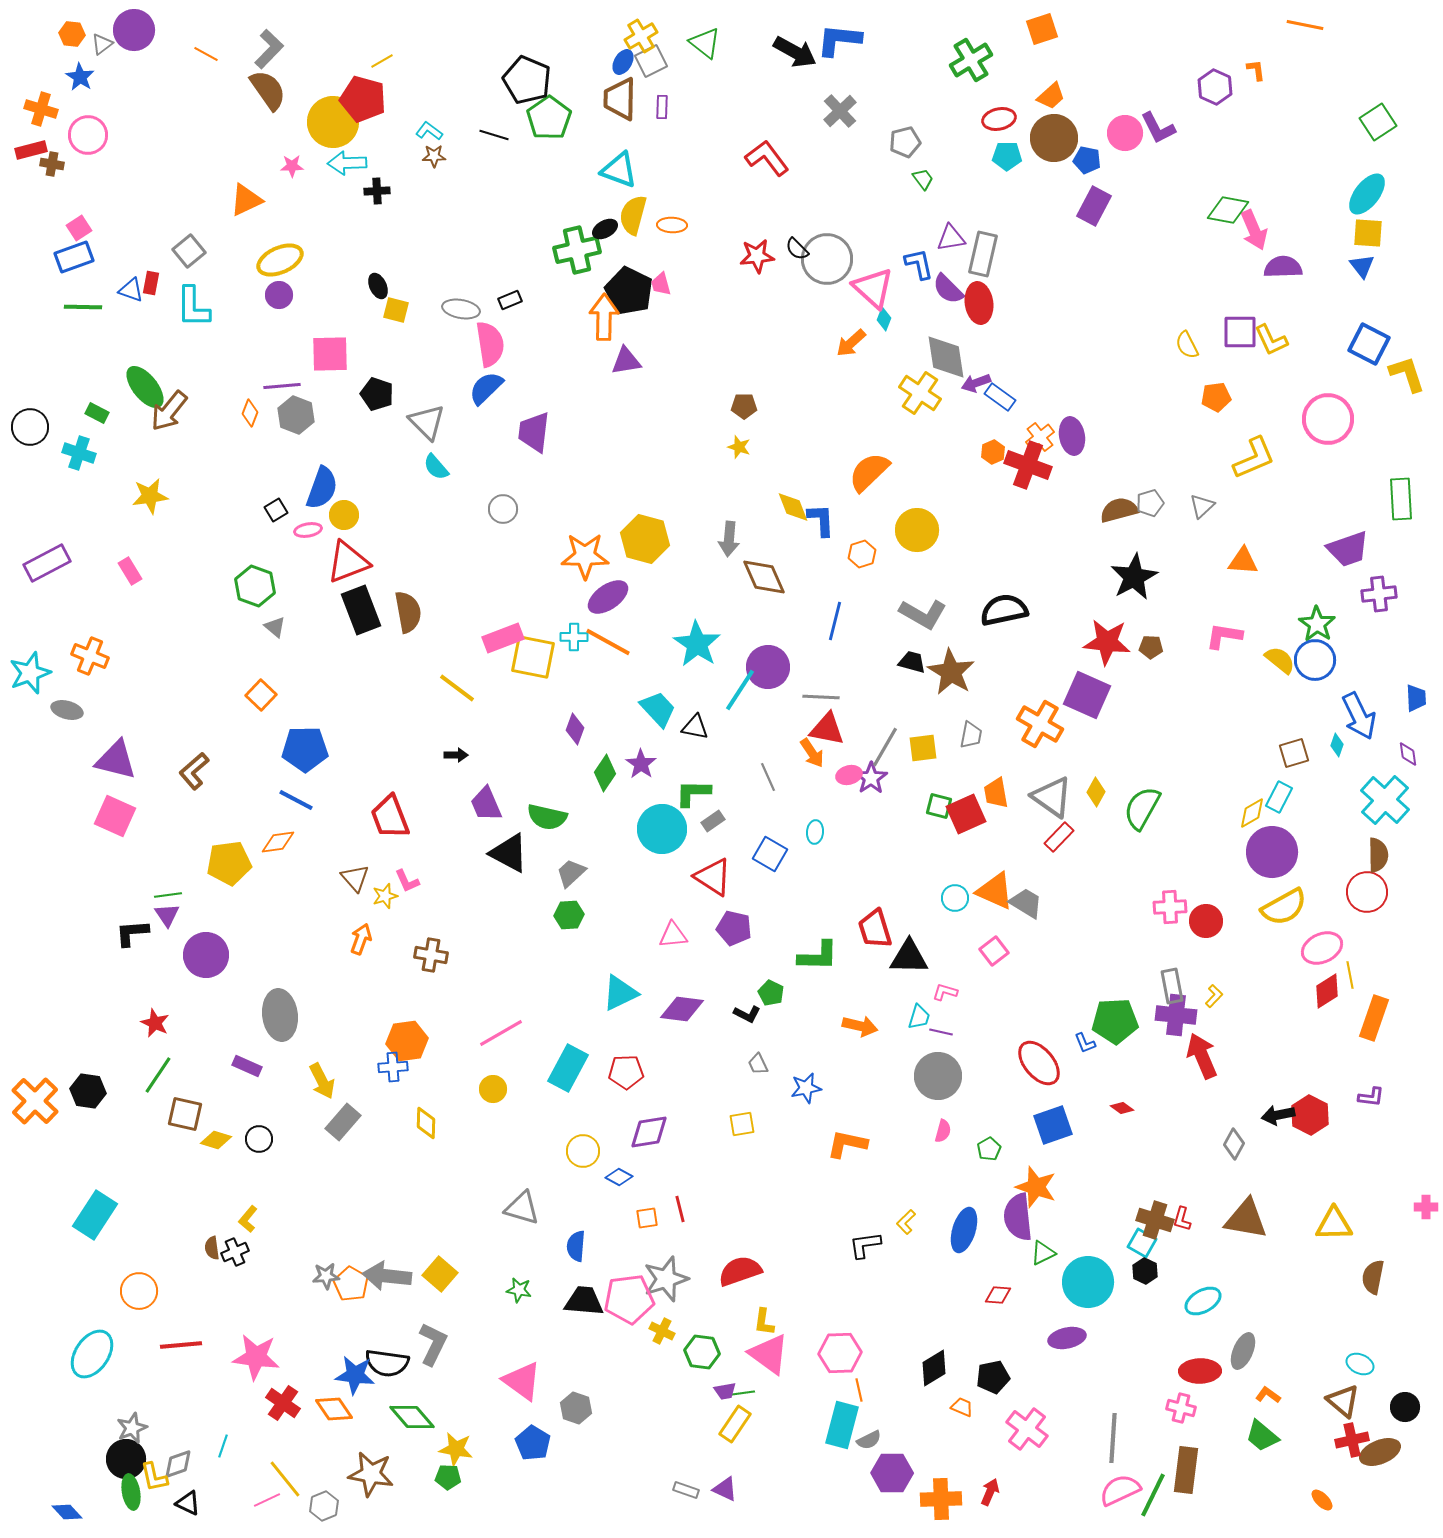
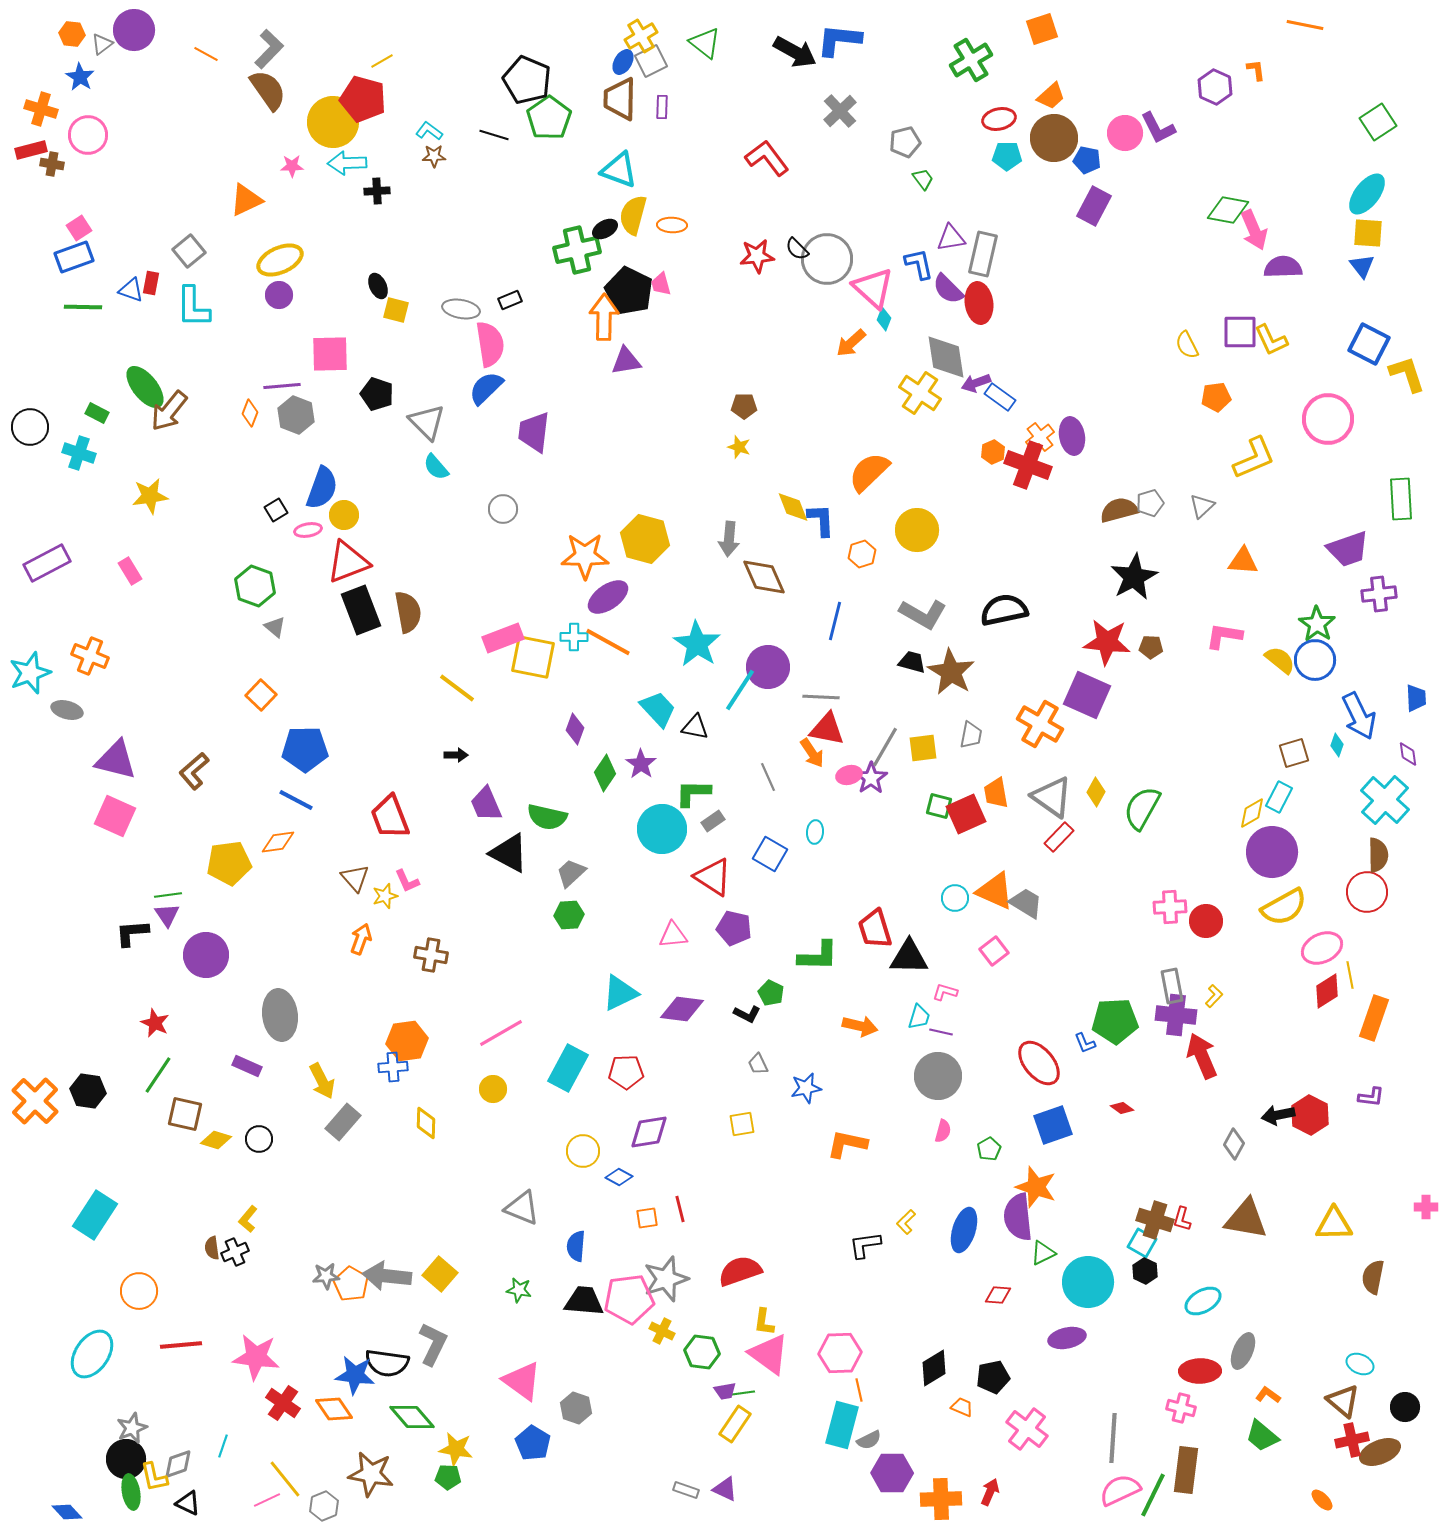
gray triangle at (522, 1208): rotated 6 degrees clockwise
